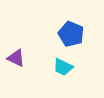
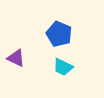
blue pentagon: moved 12 px left
